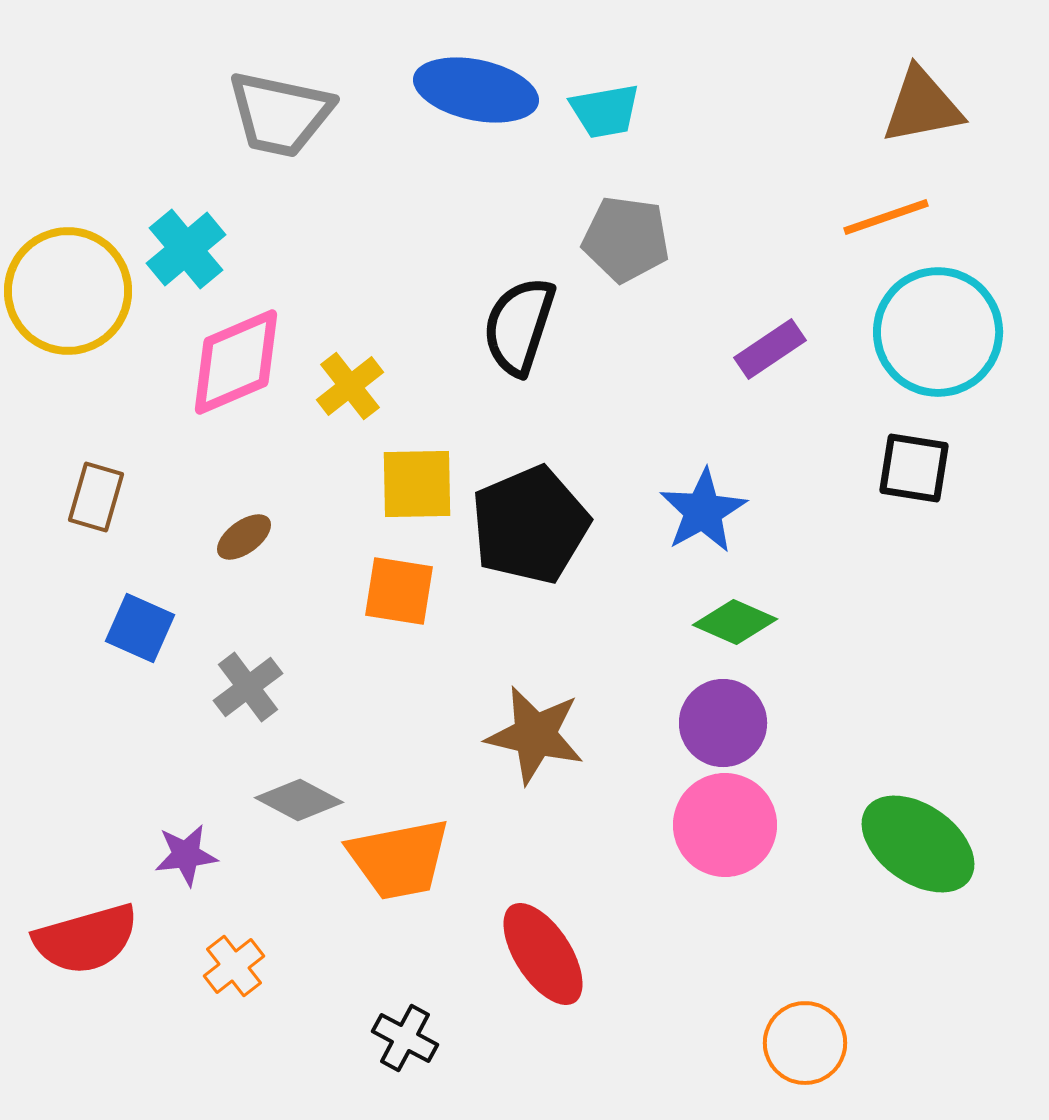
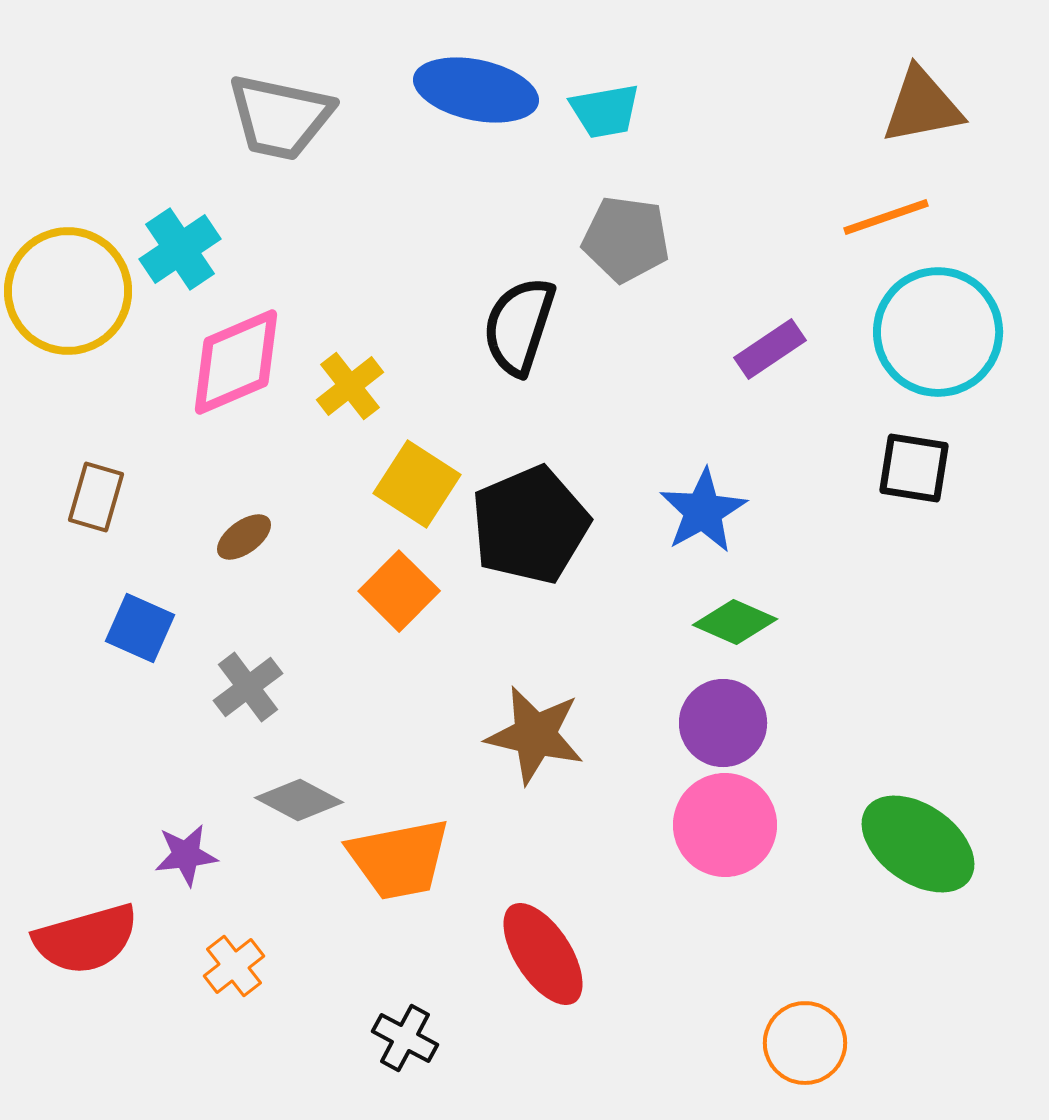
gray trapezoid: moved 3 px down
cyan cross: moved 6 px left; rotated 6 degrees clockwise
yellow square: rotated 34 degrees clockwise
orange square: rotated 36 degrees clockwise
